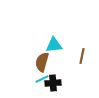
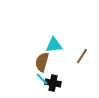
brown line: rotated 21 degrees clockwise
cyan line: rotated 72 degrees clockwise
black cross: rotated 14 degrees clockwise
